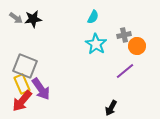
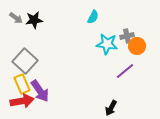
black star: moved 1 px right, 1 px down
gray cross: moved 3 px right, 1 px down
cyan star: moved 11 px right; rotated 25 degrees counterclockwise
gray square: moved 5 px up; rotated 20 degrees clockwise
purple arrow: moved 1 px left, 2 px down
red arrow: rotated 140 degrees counterclockwise
